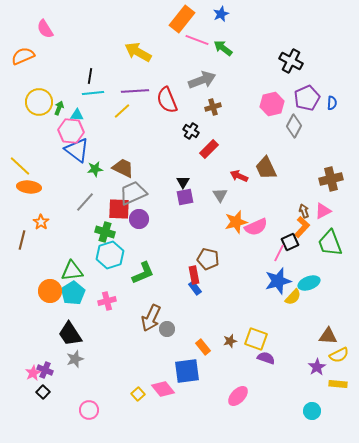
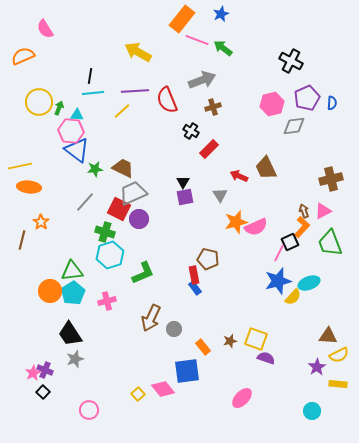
gray diamond at (294, 126): rotated 55 degrees clockwise
yellow line at (20, 166): rotated 55 degrees counterclockwise
red square at (119, 209): rotated 25 degrees clockwise
gray circle at (167, 329): moved 7 px right
pink ellipse at (238, 396): moved 4 px right, 2 px down
